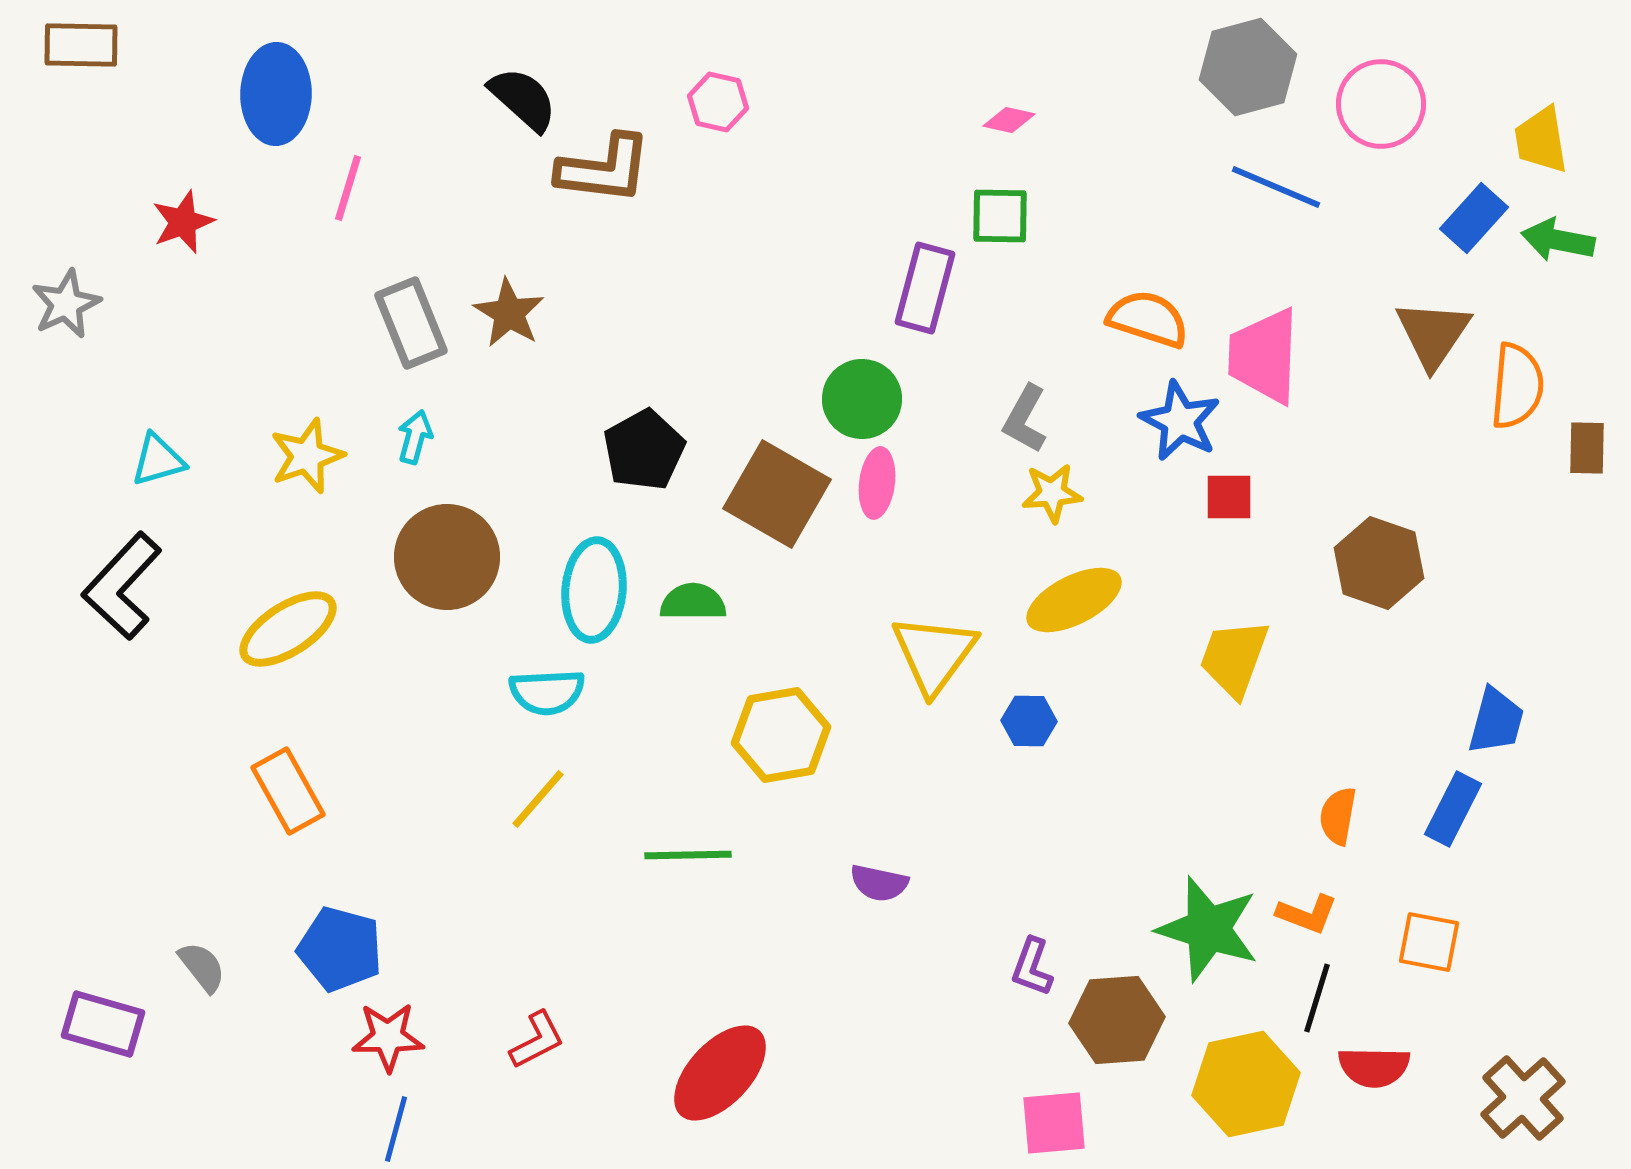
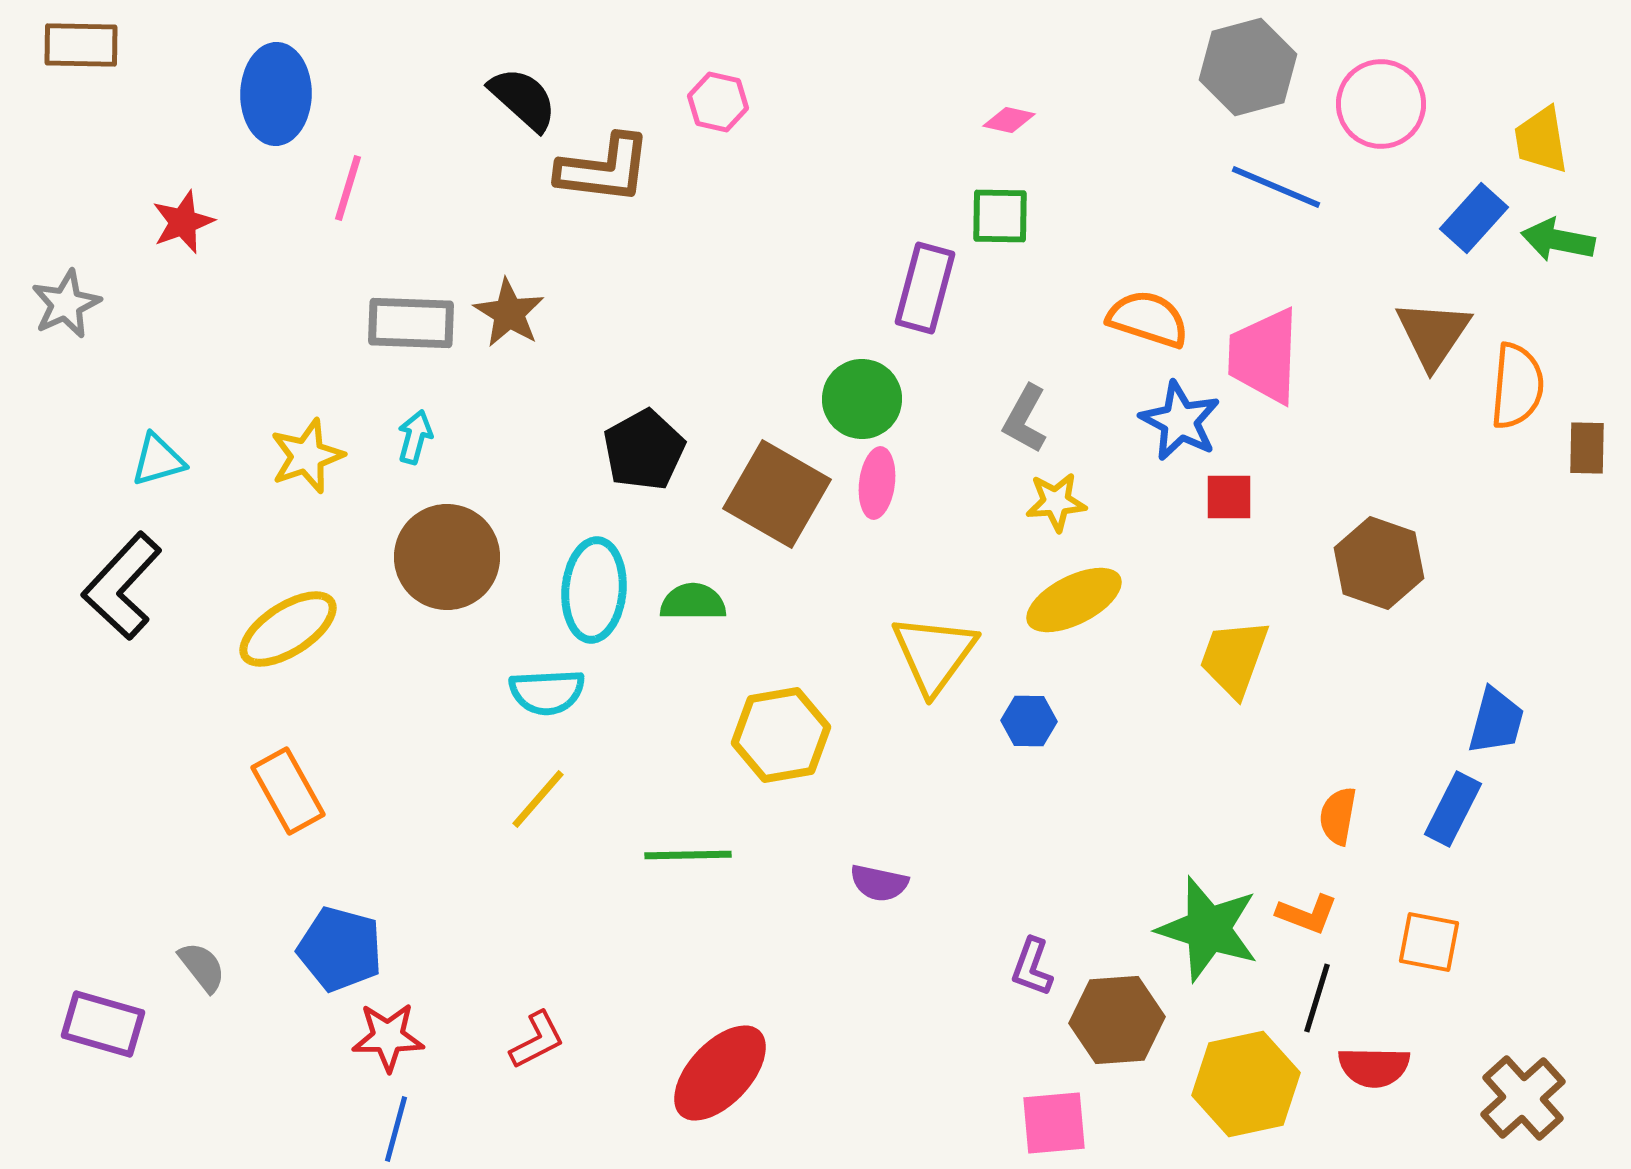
gray rectangle at (411, 323): rotated 66 degrees counterclockwise
yellow star at (1052, 493): moved 4 px right, 9 px down
